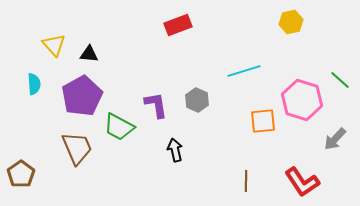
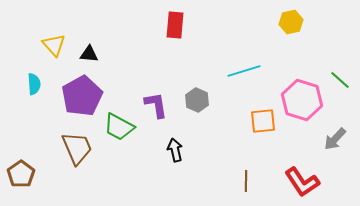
red rectangle: moved 3 px left; rotated 64 degrees counterclockwise
